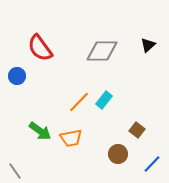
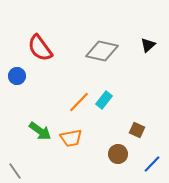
gray diamond: rotated 12 degrees clockwise
brown square: rotated 14 degrees counterclockwise
